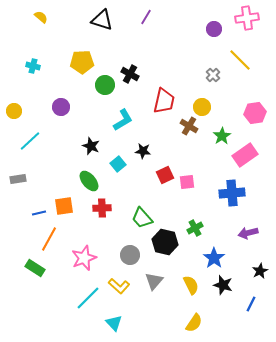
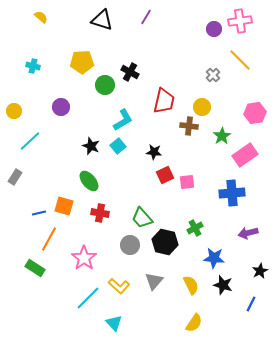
pink cross at (247, 18): moved 7 px left, 3 px down
black cross at (130, 74): moved 2 px up
brown cross at (189, 126): rotated 24 degrees counterclockwise
black star at (143, 151): moved 11 px right, 1 px down
cyan square at (118, 164): moved 18 px up
gray rectangle at (18, 179): moved 3 px left, 2 px up; rotated 49 degrees counterclockwise
orange square at (64, 206): rotated 24 degrees clockwise
red cross at (102, 208): moved 2 px left, 5 px down; rotated 12 degrees clockwise
gray circle at (130, 255): moved 10 px up
pink star at (84, 258): rotated 15 degrees counterclockwise
blue star at (214, 258): rotated 30 degrees counterclockwise
